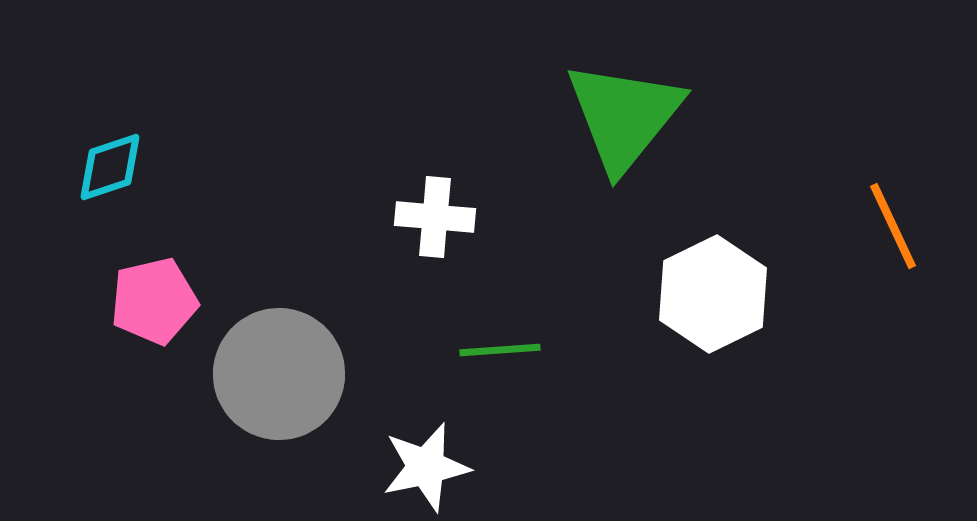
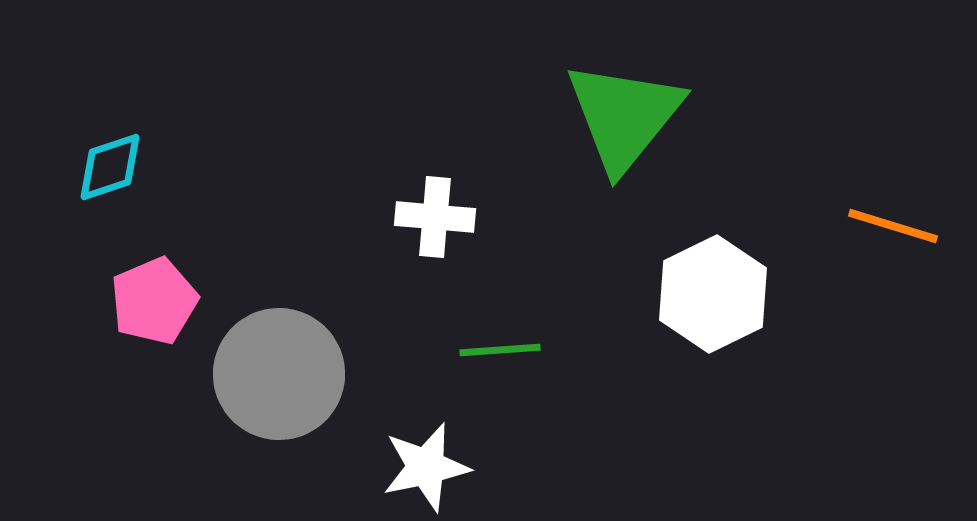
orange line: rotated 48 degrees counterclockwise
pink pentagon: rotated 10 degrees counterclockwise
